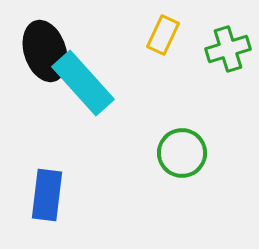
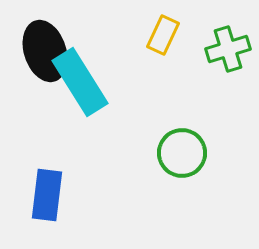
cyan rectangle: moved 3 px left, 1 px up; rotated 10 degrees clockwise
